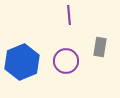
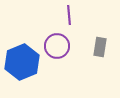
purple circle: moved 9 px left, 15 px up
